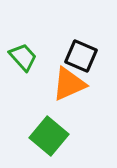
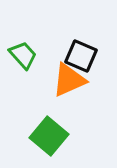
green trapezoid: moved 2 px up
orange triangle: moved 4 px up
